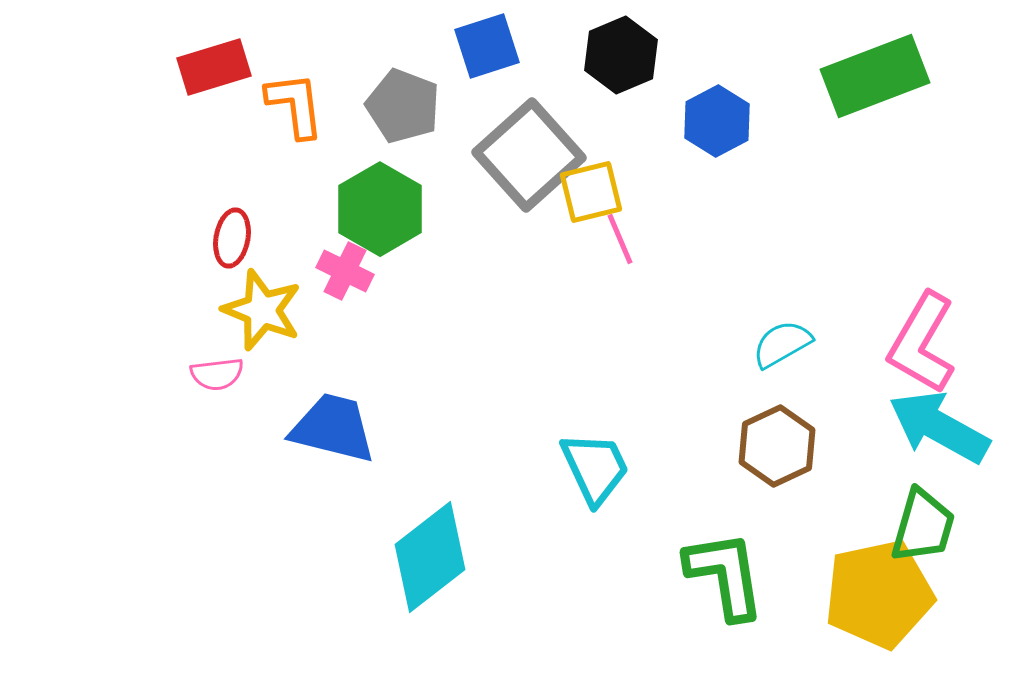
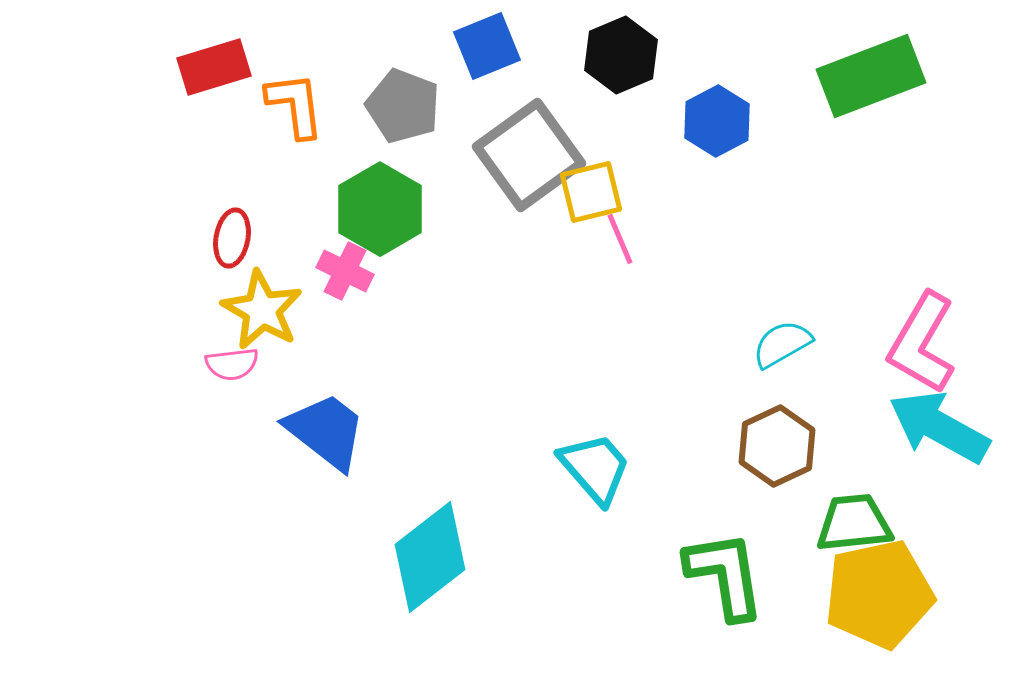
blue square: rotated 4 degrees counterclockwise
green rectangle: moved 4 px left
gray square: rotated 6 degrees clockwise
yellow star: rotated 8 degrees clockwise
pink semicircle: moved 15 px right, 10 px up
blue trapezoid: moved 7 px left, 3 px down; rotated 24 degrees clockwise
cyan trapezoid: rotated 16 degrees counterclockwise
green trapezoid: moved 69 px left, 3 px up; rotated 112 degrees counterclockwise
